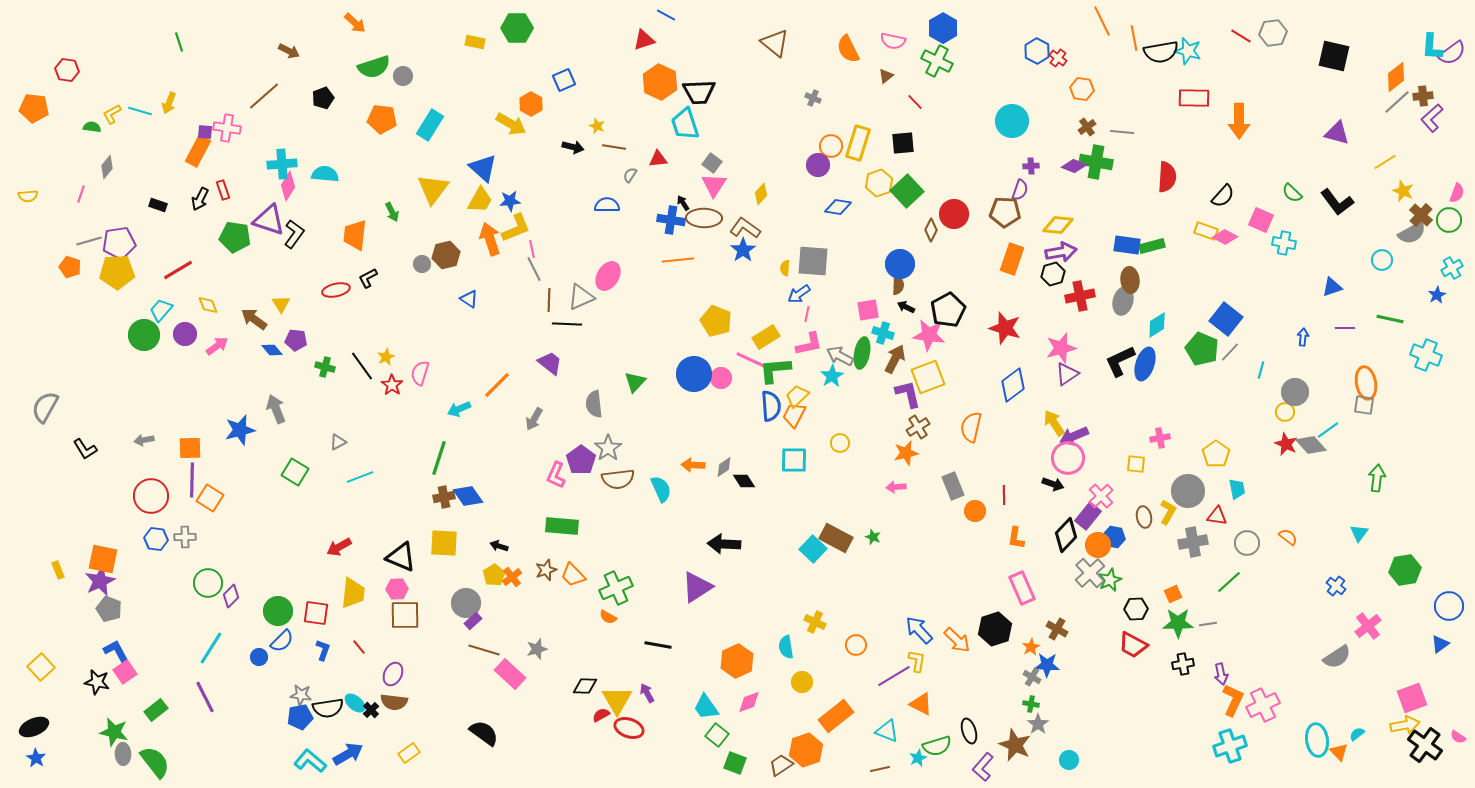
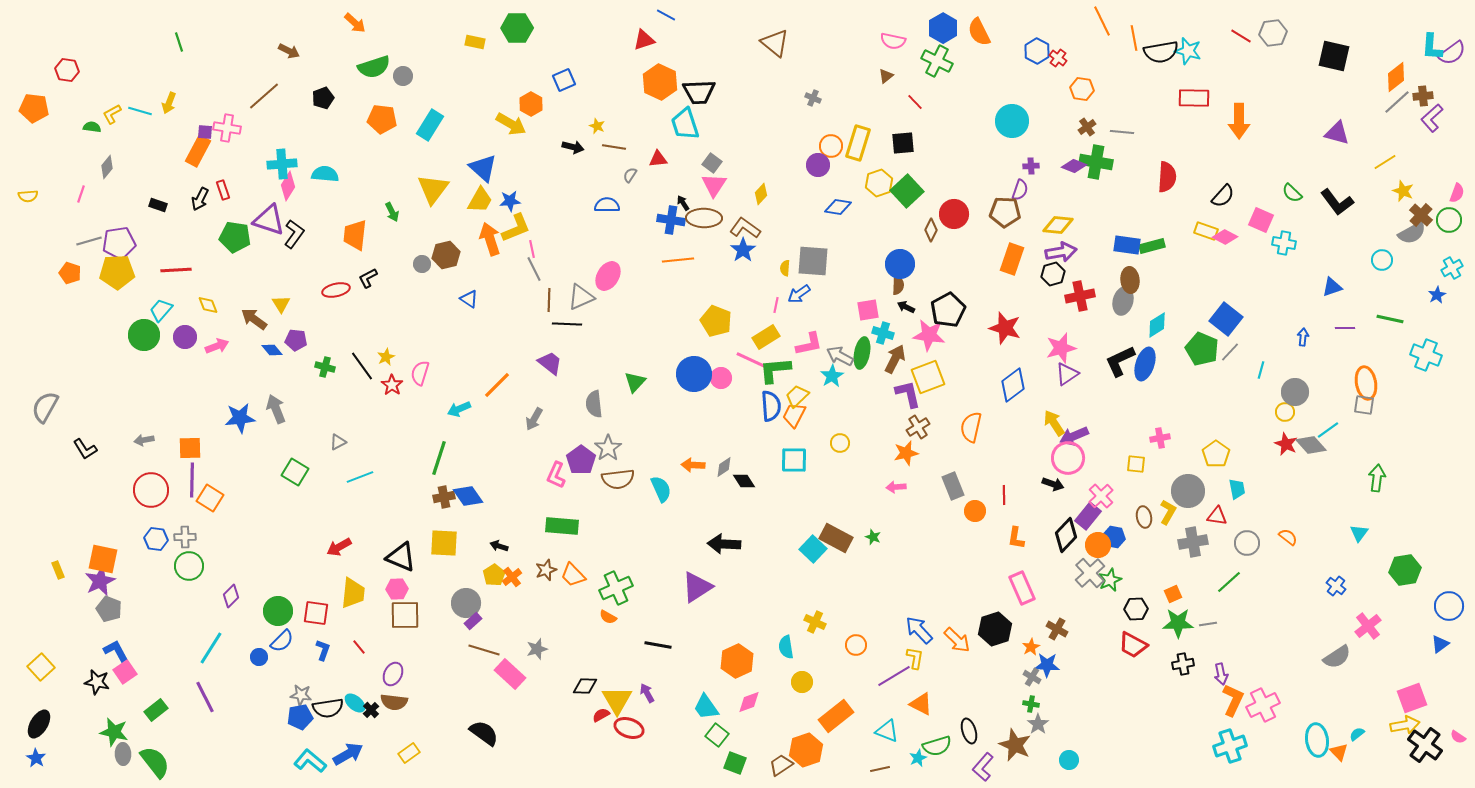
orange semicircle at (848, 49): moved 131 px right, 17 px up
orange pentagon at (70, 267): moved 6 px down
red line at (178, 270): moved 2 px left; rotated 28 degrees clockwise
pink line at (807, 314): moved 31 px left, 9 px up
purple circle at (185, 334): moved 3 px down
pink arrow at (217, 346): rotated 15 degrees clockwise
blue star at (240, 430): moved 12 px up; rotated 8 degrees clockwise
red circle at (151, 496): moved 6 px up
green circle at (208, 583): moved 19 px left, 17 px up
yellow L-shape at (917, 661): moved 2 px left, 3 px up
black ellipse at (34, 727): moved 5 px right, 3 px up; rotated 36 degrees counterclockwise
